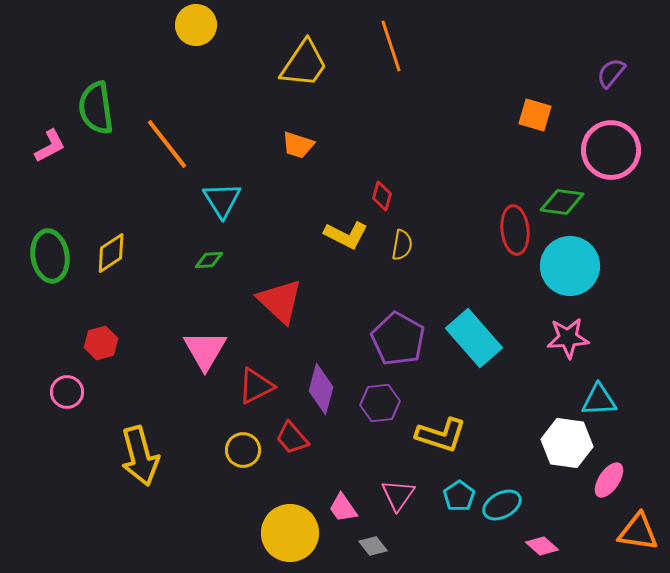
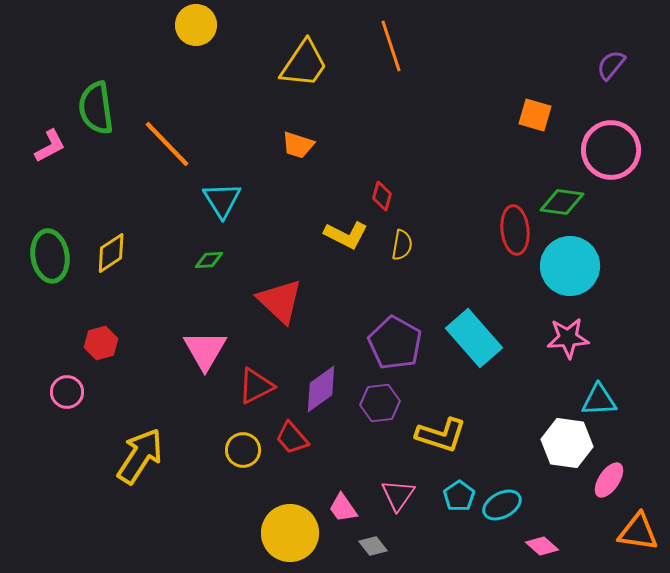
purple semicircle at (611, 73): moved 8 px up
orange line at (167, 144): rotated 6 degrees counterclockwise
purple pentagon at (398, 339): moved 3 px left, 4 px down
purple diamond at (321, 389): rotated 39 degrees clockwise
yellow arrow at (140, 456): rotated 132 degrees counterclockwise
